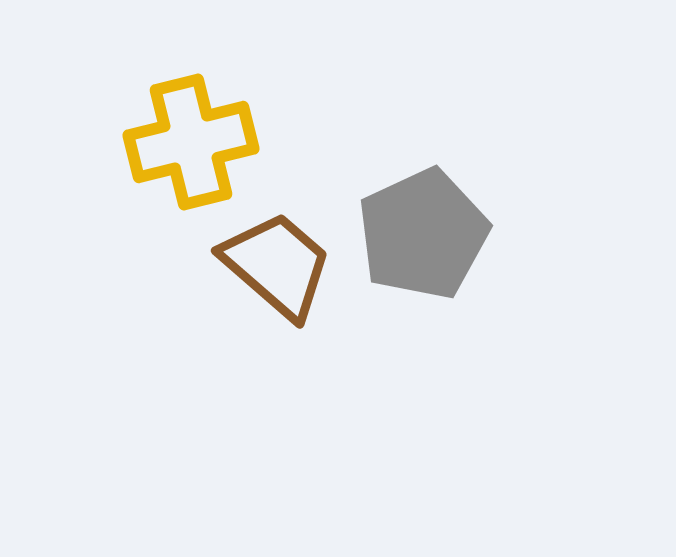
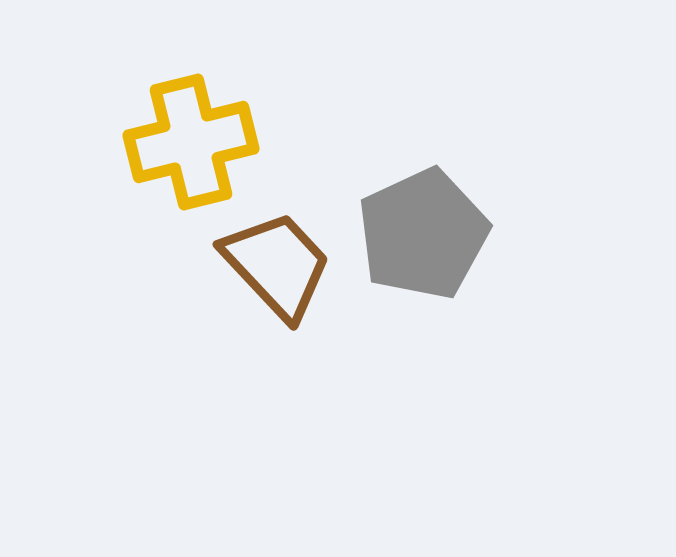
brown trapezoid: rotated 6 degrees clockwise
